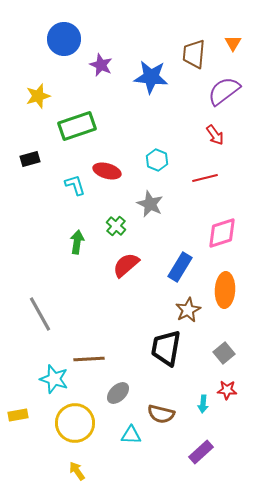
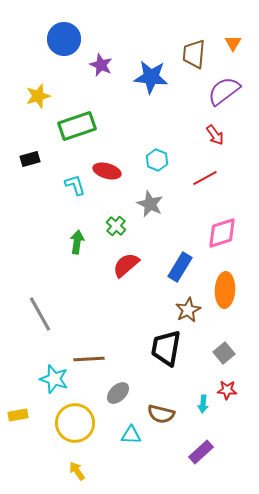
red line: rotated 15 degrees counterclockwise
